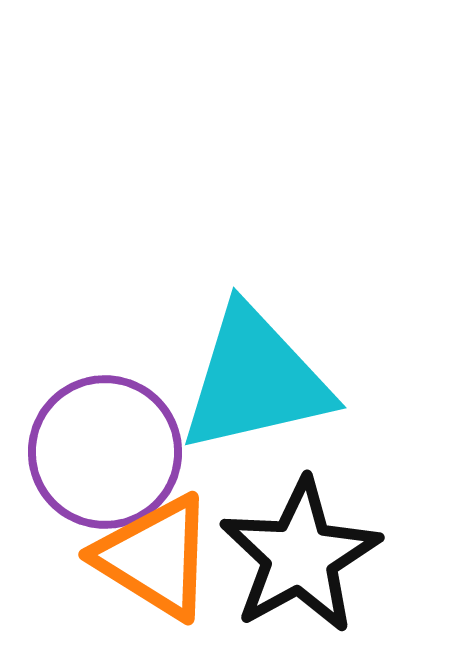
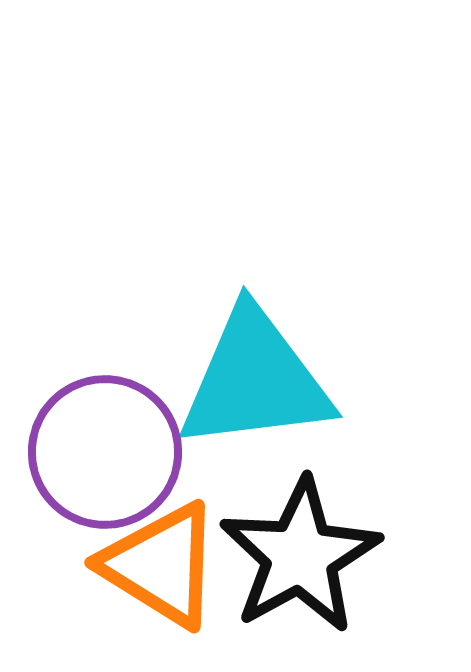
cyan triangle: rotated 6 degrees clockwise
orange triangle: moved 6 px right, 8 px down
